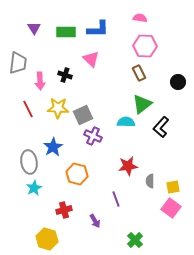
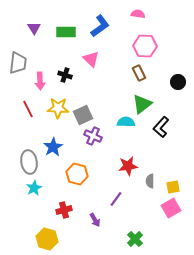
pink semicircle: moved 2 px left, 4 px up
blue L-shape: moved 2 px right, 3 px up; rotated 35 degrees counterclockwise
purple line: rotated 56 degrees clockwise
pink square: rotated 24 degrees clockwise
purple arrow: moved 1 px up
green cross: moved 1 px up
